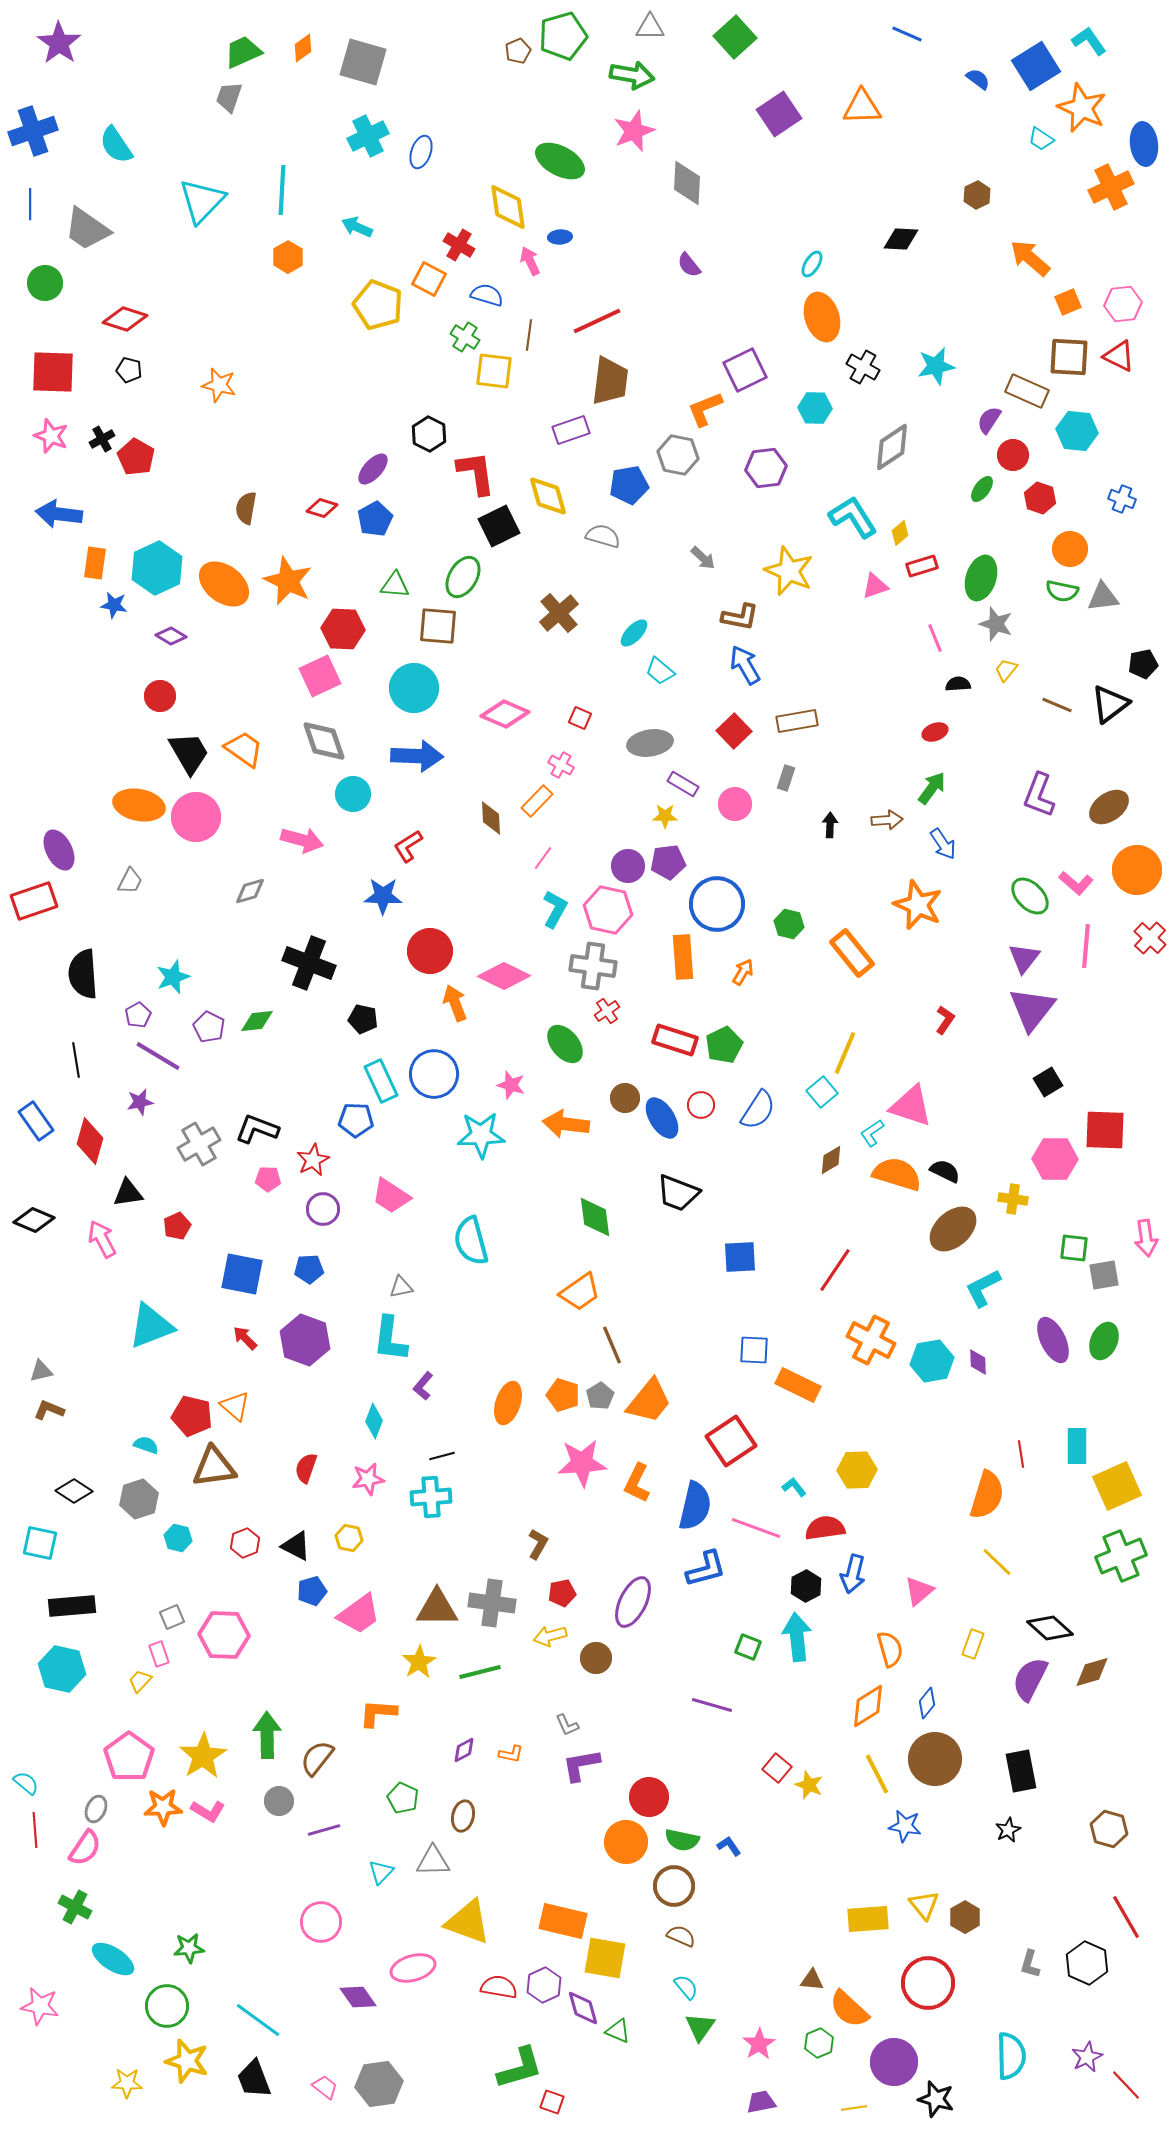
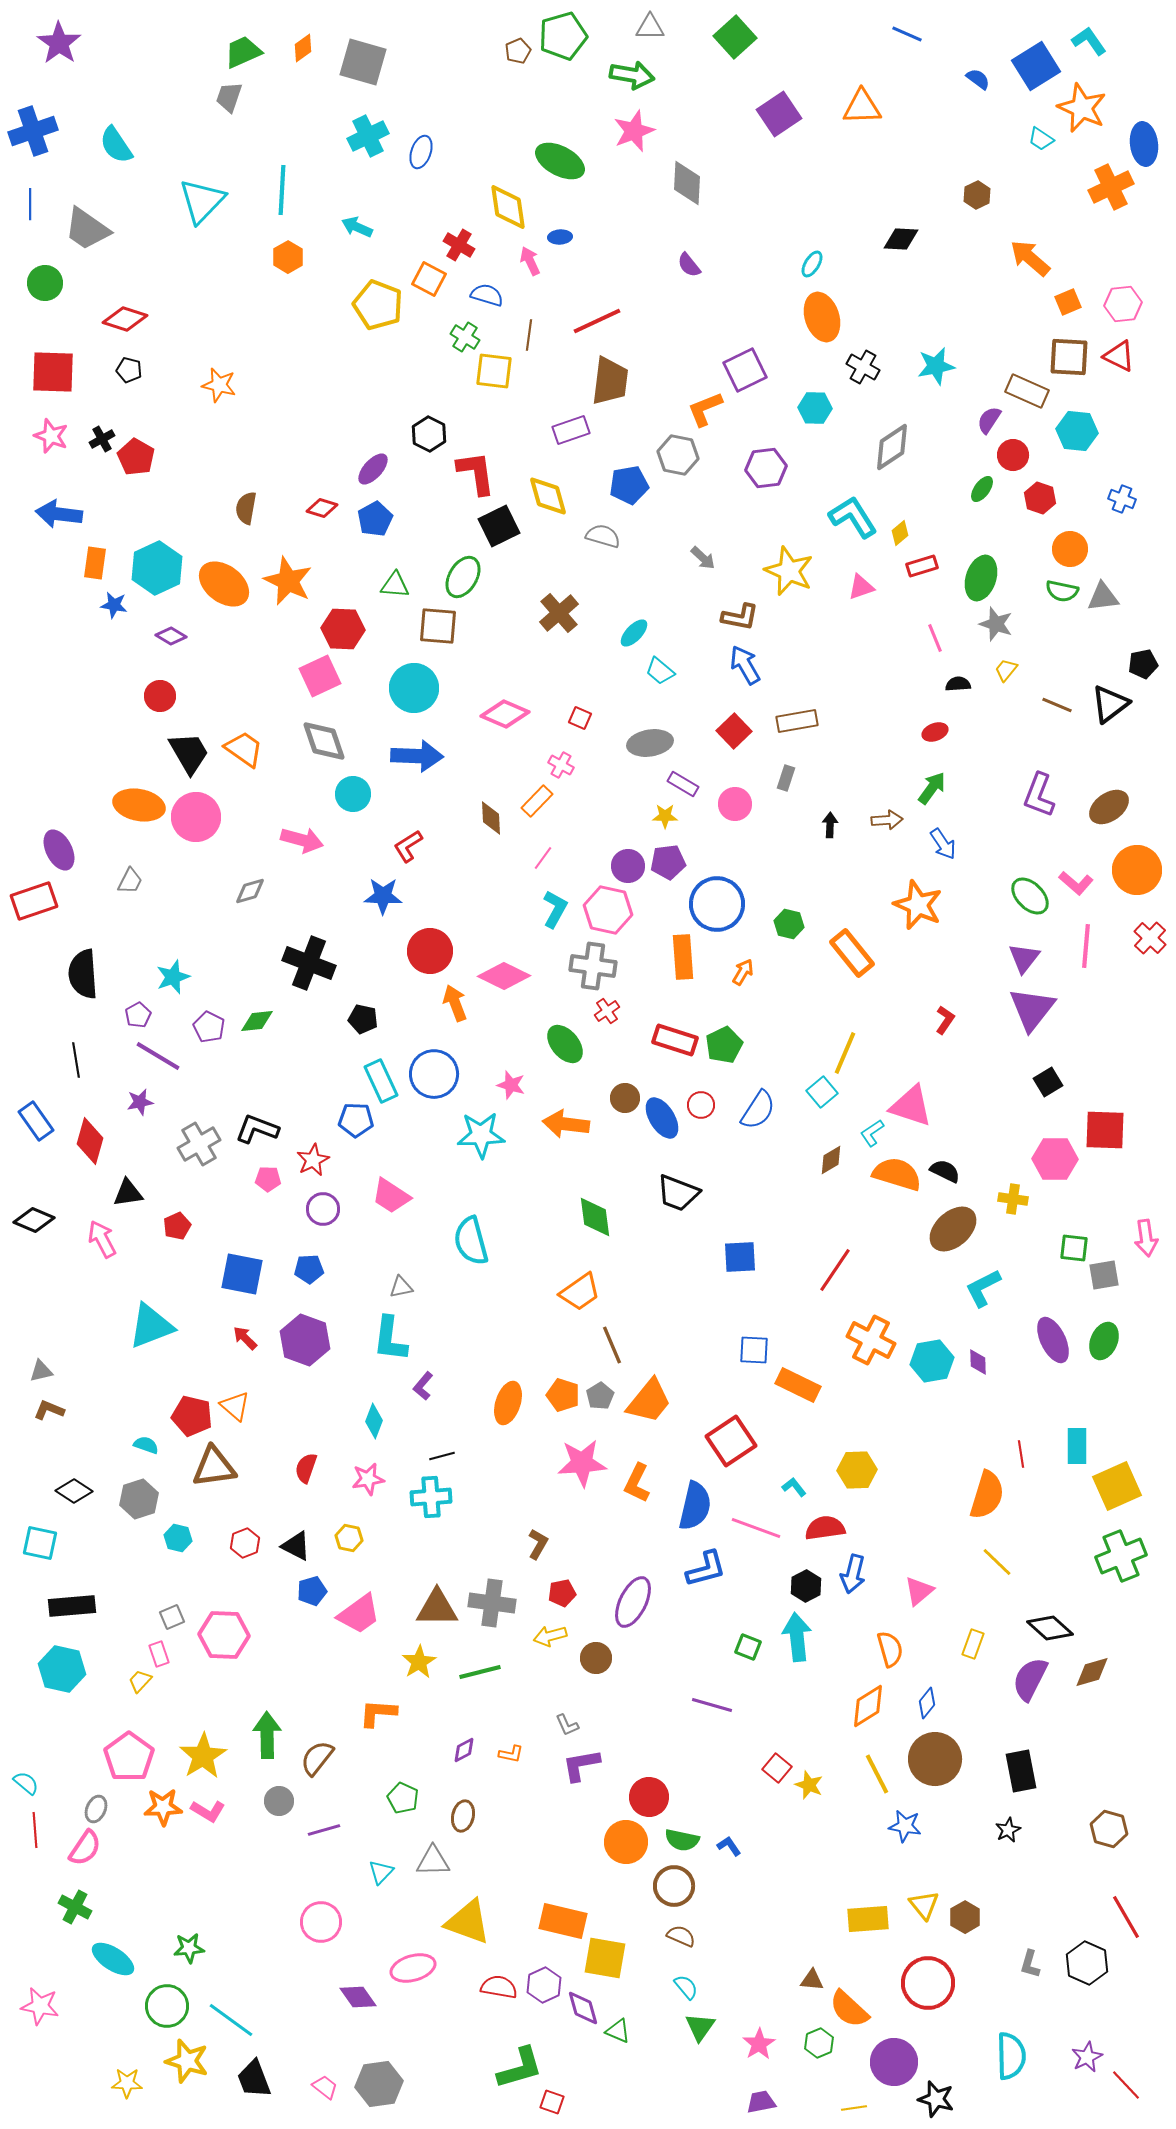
pink triangle at (875, 586): moved 14 px left, 1 px down
cyan line at (258, 2020): moved 27 px left
